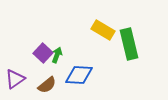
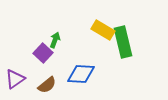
green rectangle: moved 6 px left, 2 px up
green arrow: moved 2 px left, 15 px up
blue diamond: moved 2 px right, 1 px up
